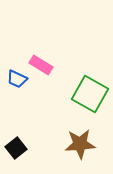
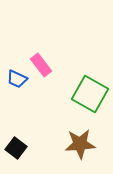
pink rectangle: rotated 20 degrees clockwise
black square: rotated 15 degrees counterclockwise
